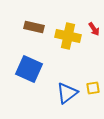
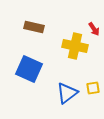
yellow cross: moved 7 px right, 10 px down
